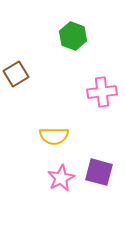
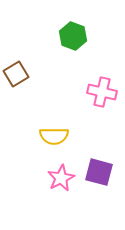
pink cross: rotated 20 degrees clockwise
